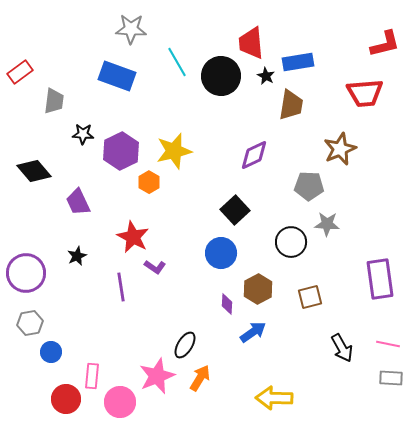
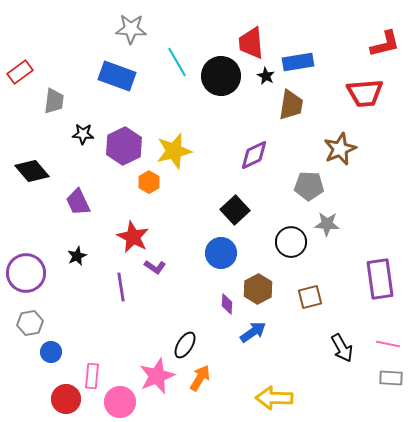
purple hexagon at (121, 151): moved 3 px right, 5 px up
black diamond at (34, 171): moved 2 px left
